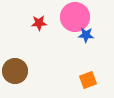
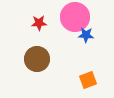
brown circle: moved 22 px right, 12 px up
